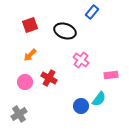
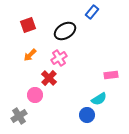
red square: moved 2 px left
black ellipse: rotated 50 degrees counterclockwise
pink cross: moved 22 px left, 2 px up; rotated 21 degrees clockwise
red cross: rotated 14 degrees clockwise
pink circle: moved 10 px right, 13 px down
cyan semicircle: rotated 21 degrees clockwise
blue circle: moved 6 px right, 9 px down
gray cross: moved 2 px down
